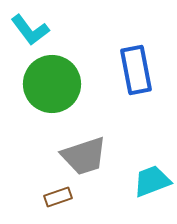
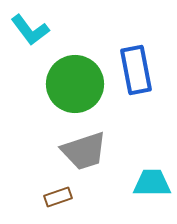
green circle: moved 23 px right
gray trapezoid: moved 5 px up
cyan trapezoid: moved 2 px down; rotated 21 degrees clockwise
